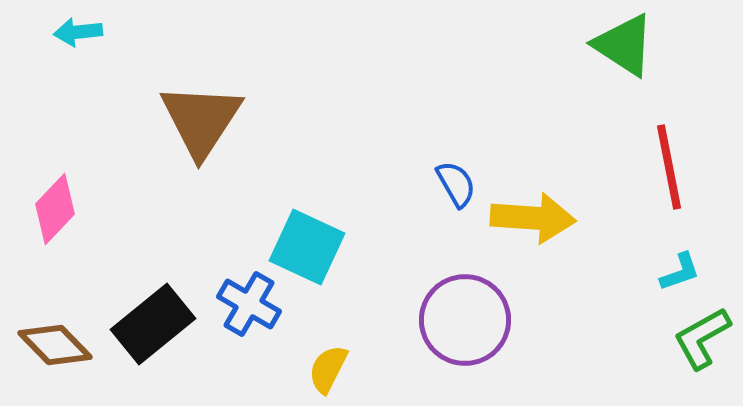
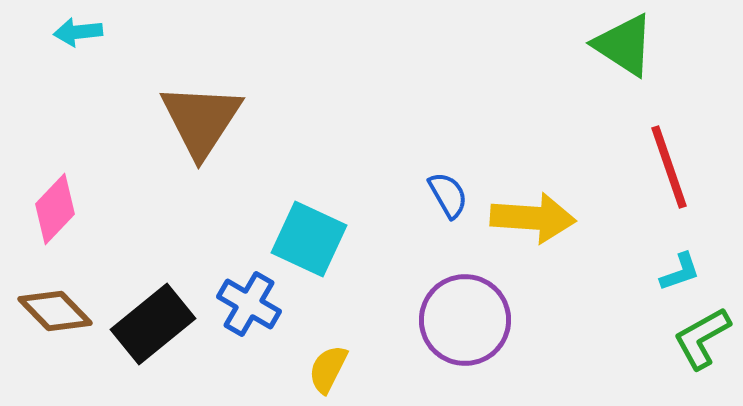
red line: rotated 8 degrees counterclockwise
blue semicircle: moved 8 px left, 11 px down
cyan square: moved 2 px right, 8 px up
brown diamond: moved 34 px up
